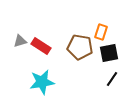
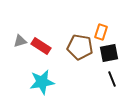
black line: rotated 56 degrees counterclockwise
